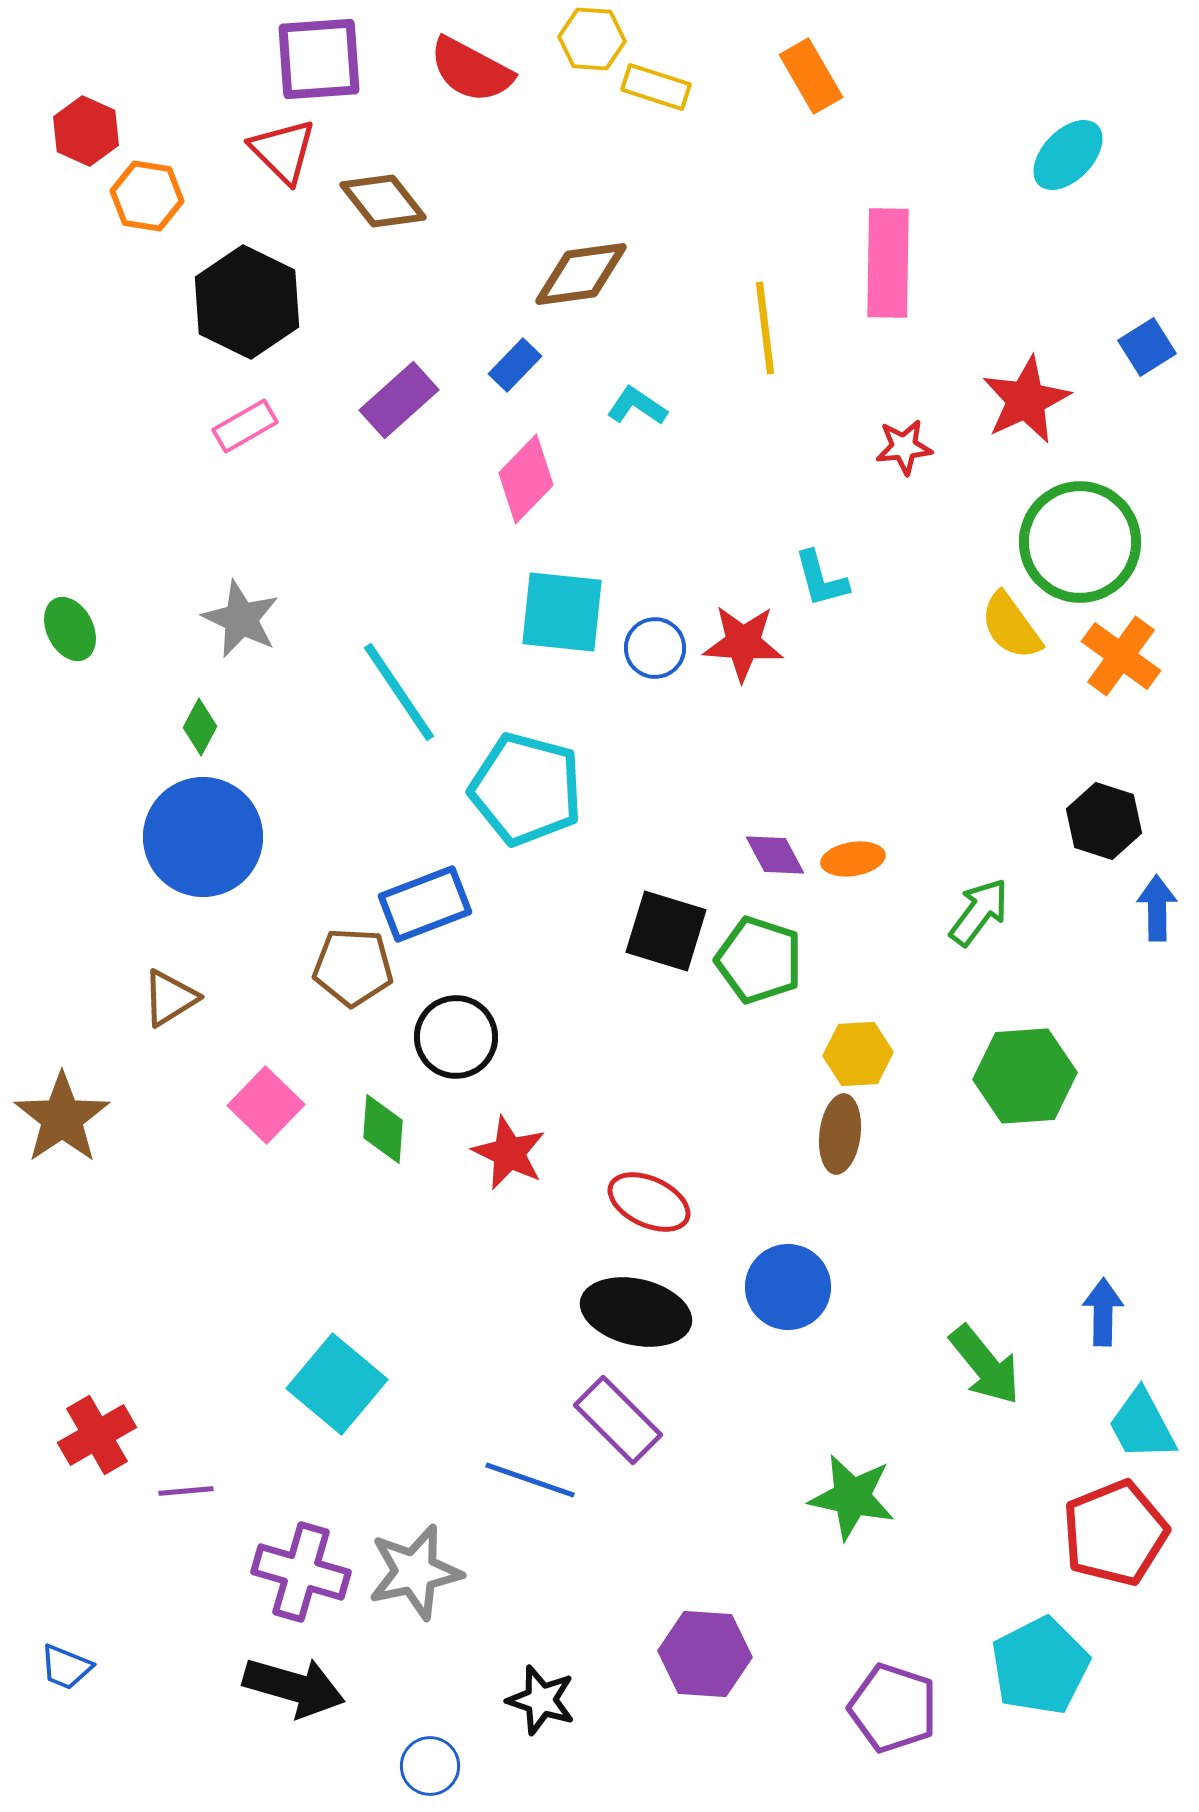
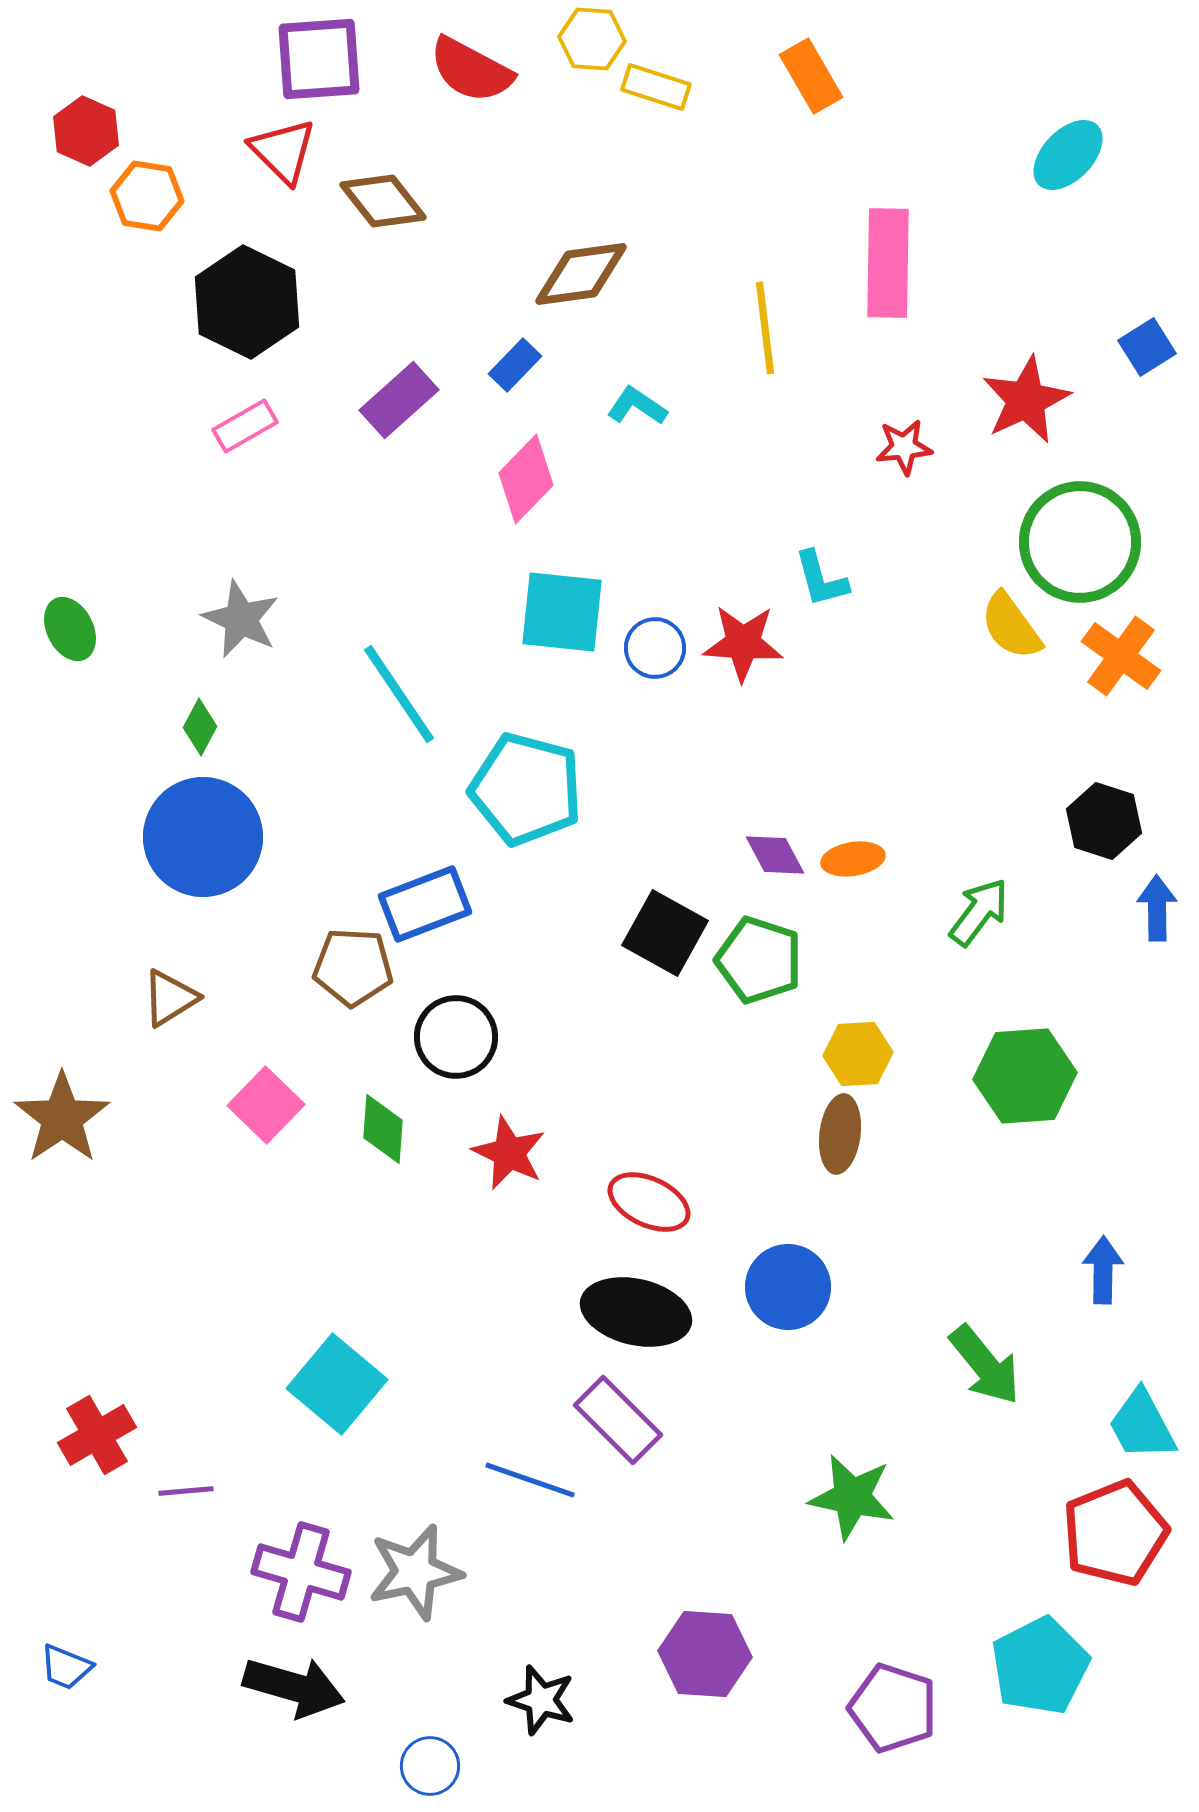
cyan line at (399, 692): moved 2 px down
black square at (666, 931): moved 1 px left, 2 px down; rotated 12 degrees clockwise
blue arrow at (1103, 1312): moved 42 px up
